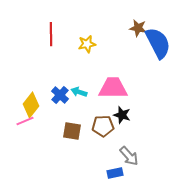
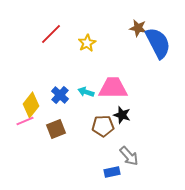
red line: rotated 45 degrees clockwise
yellow star: moved 1 px up; rotated 18 degrees counterclockwise
cyan arrow: moved 7 px right
brown square: moved 16 px left, 2 px up; rotated 30 degrees counterclockwise
blue rectangle: moved 3 px left, 1 px up
